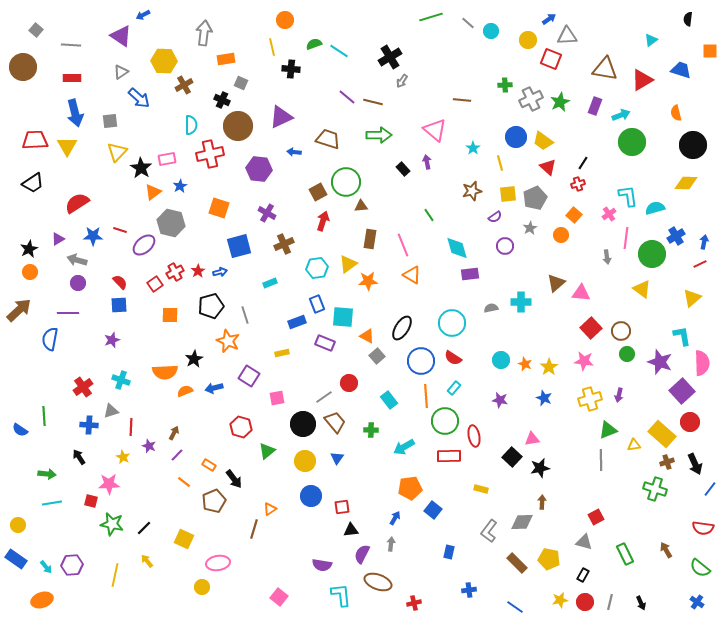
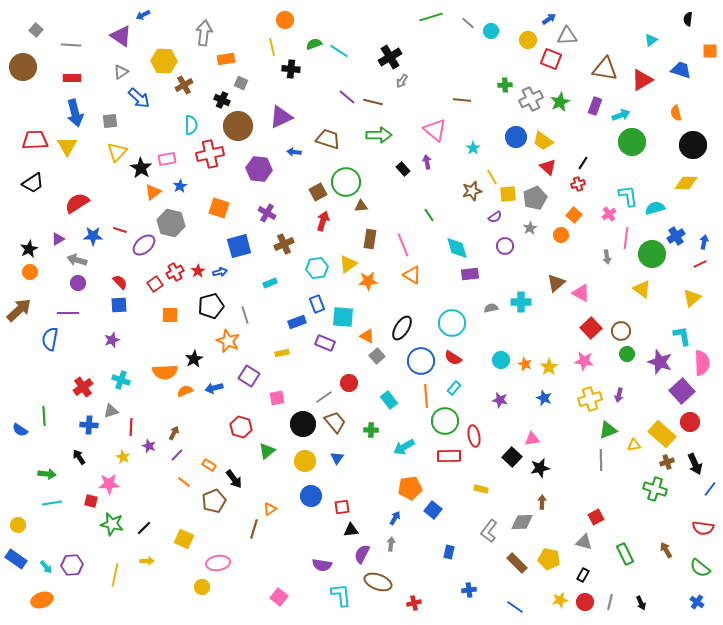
yellow line at (500, 163): moved 8 px left, 14 px down; rotated 14 degrees counterclockwise
pink triangle at (581, 293): rotated 24 degrees clockwise
yellow arrow at (147, 561): rotated 128 degrees clockwise
